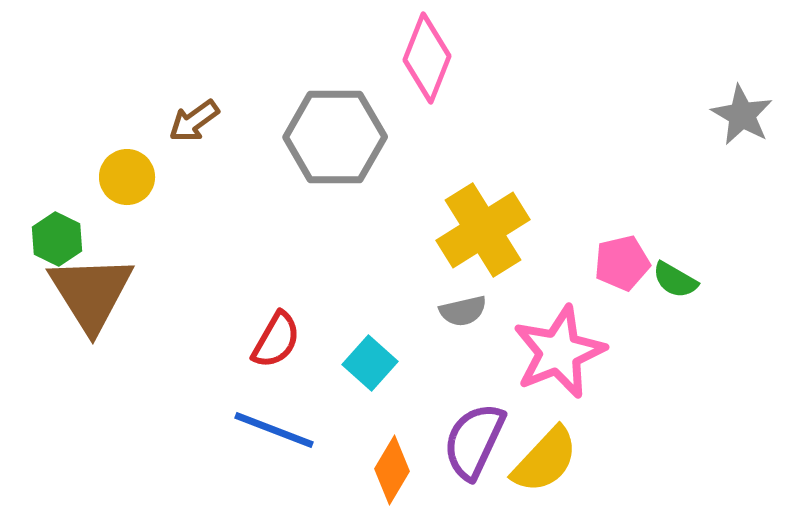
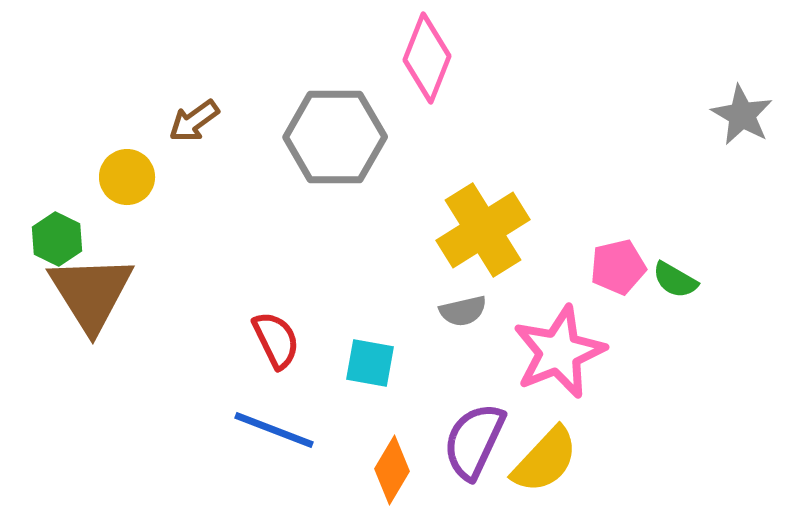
pink pentagon: moved 4 px left, 4 px down
red semicircle: rotated 56 degrees counterclockwise
cyan square: rotated 32 degrees counterclockwise
